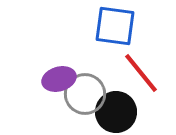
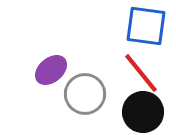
blue square: moved 31 px right
purple ellipse: moved 8 px left, 9 px up; rotated 24 degrees counterclockwise
black circle: moved 27 px right
